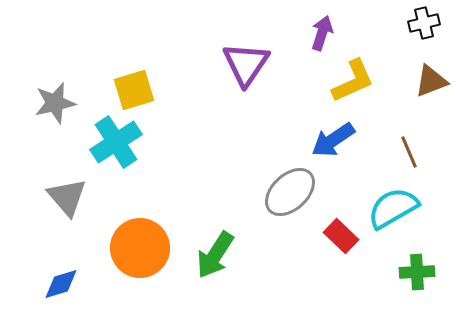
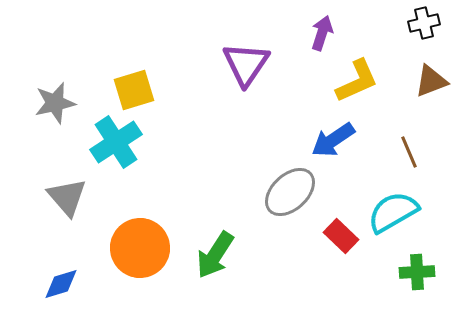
yellow L-shape: moved 4 px right
cyan semicircle: moved 4 px down
